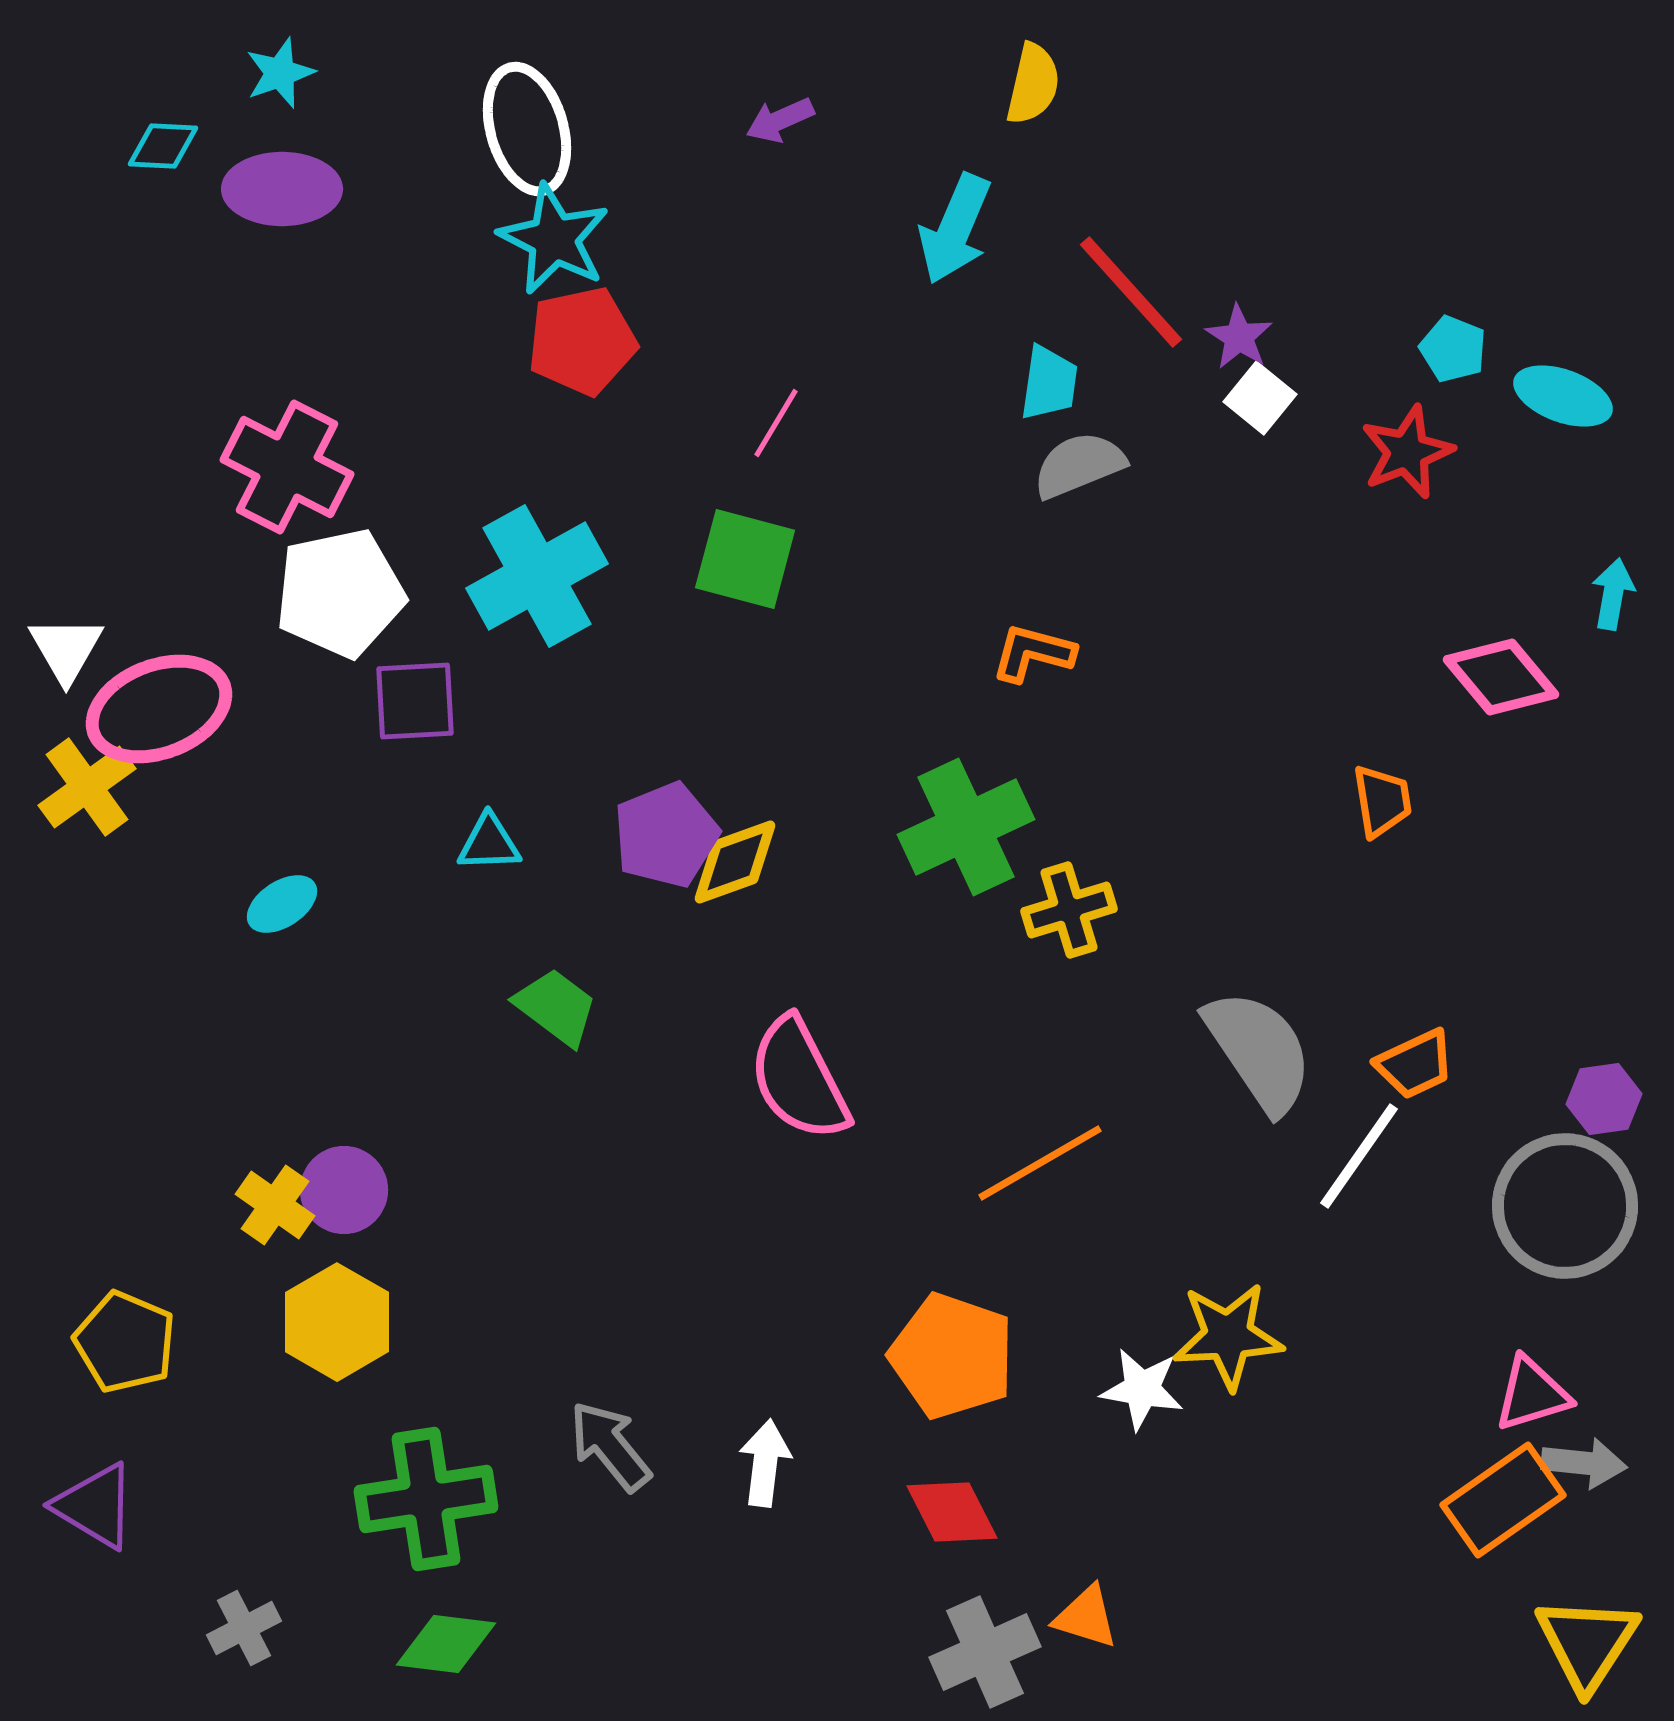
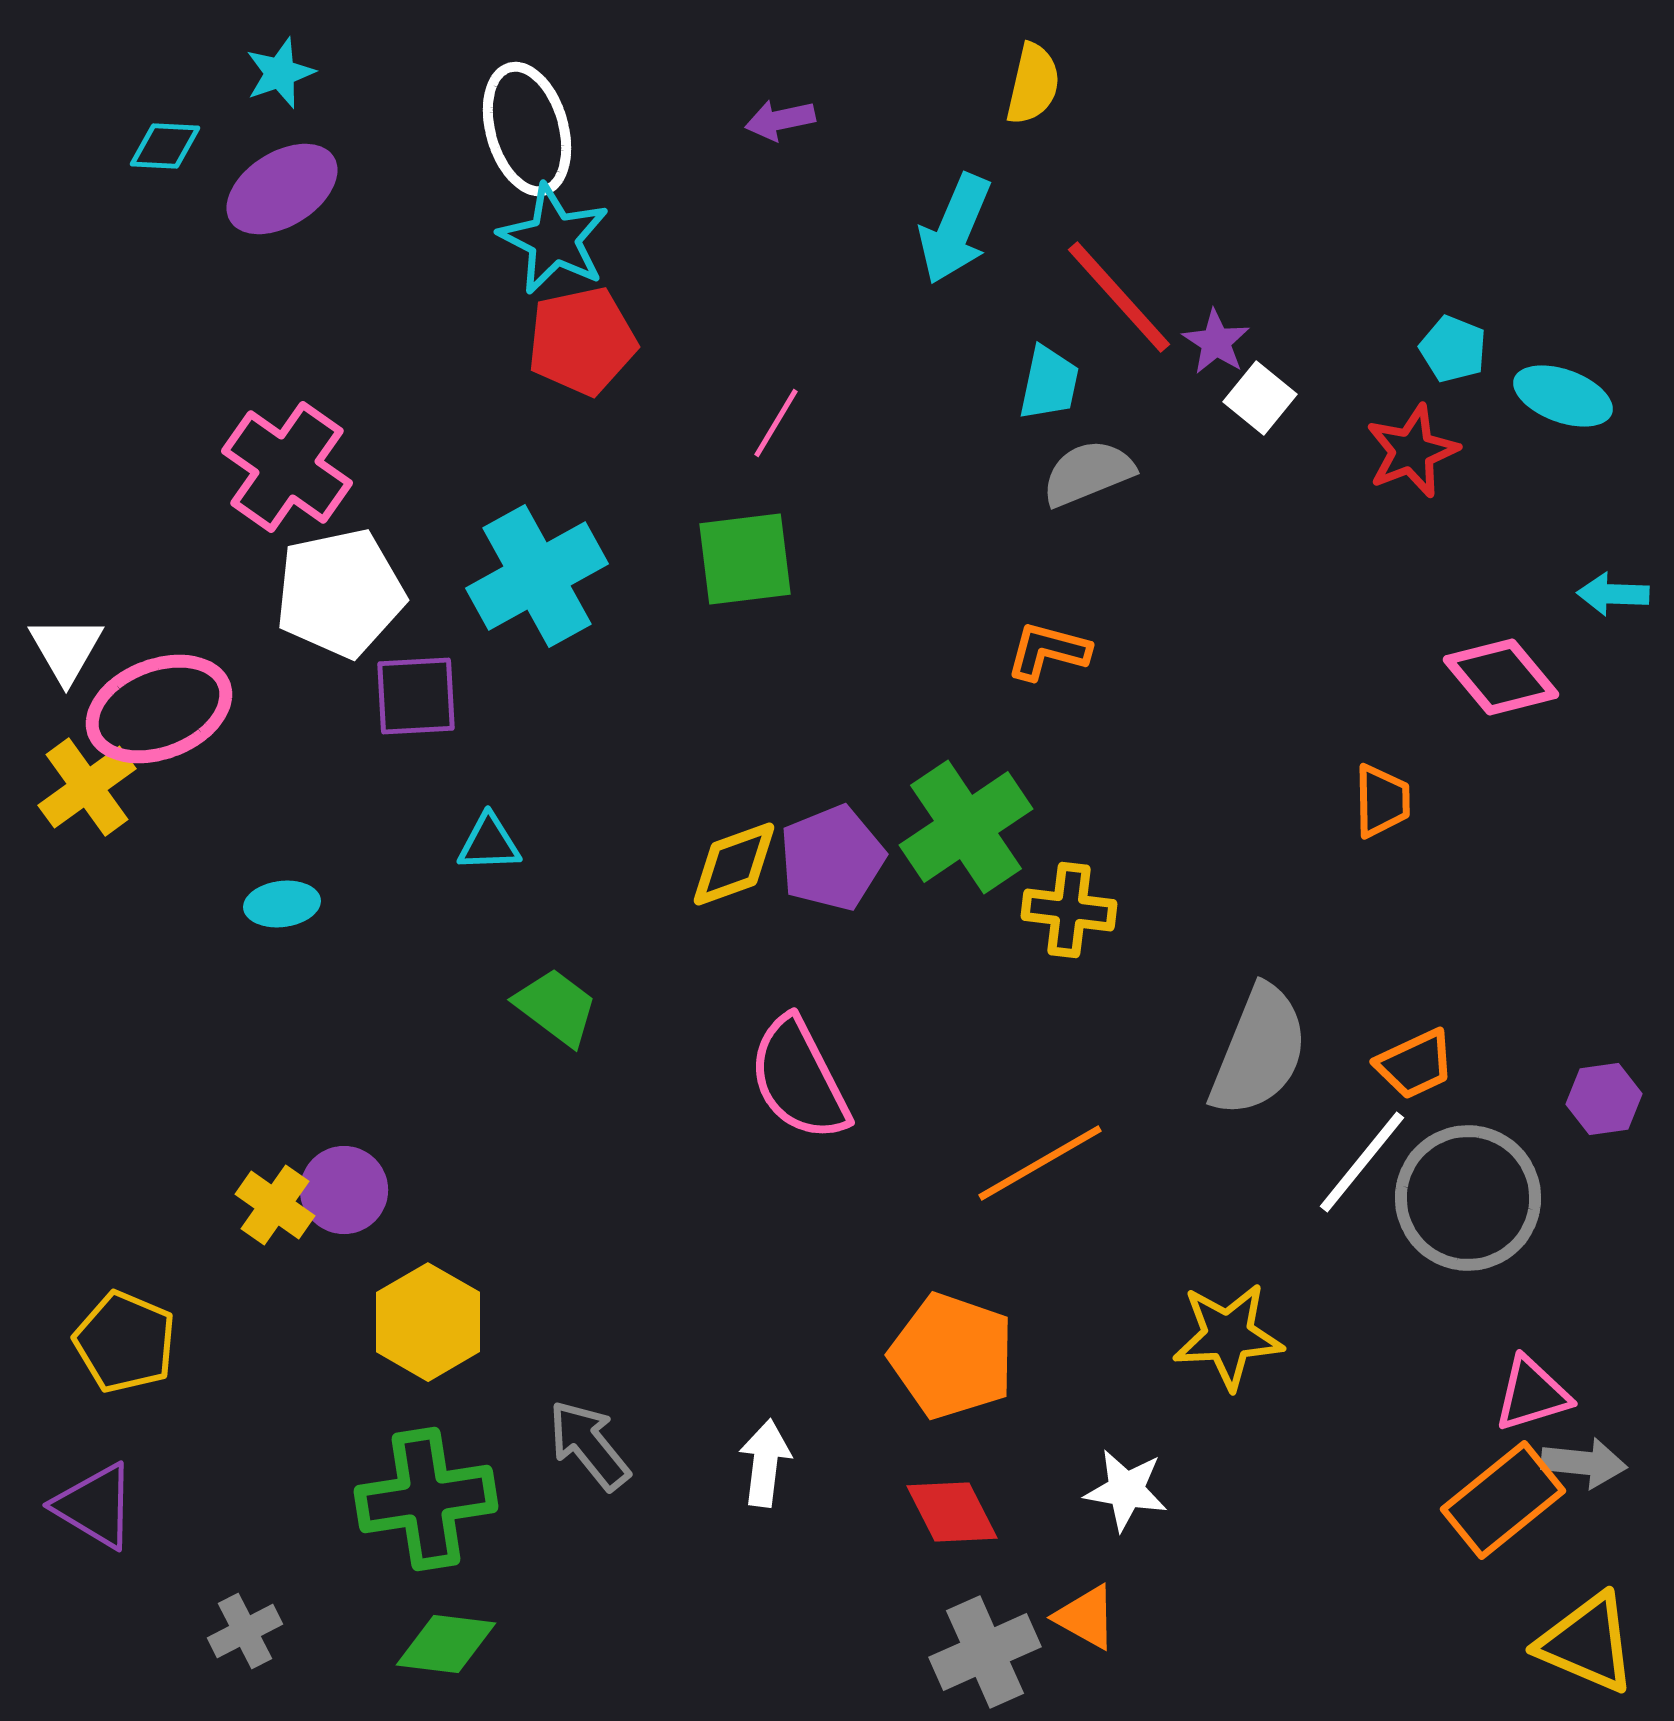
purple arrow at (780, 120): rotated 12 degrees clockwise
cyan diamond at (163, 146): moved 2 px right
purple ellipse at (282, 189): rotated 32 degrees counterclockwise
red line at (1131, 292): moved 12 px left, 5 px down
purple star at (1239, 337): moved 23 px left, 5 px down
cyan trapezoid at (1049, 383): rotated 4 degrees clockwise
red star at (1407, 452): moved 5 px right, 1 px up
gray semicircle at (1079, 465): moved 9 px right, 8 px down
pink cross at (287, 467): rotated 8 degrees clockwise
green square at (745, 559): rotated 22 degrees counterclockwise
cyan arrow at (1613, 594): rotated 98 degrees counterclockwise
orange L-shape at (1033, 653): moved 15 px right, 2 px up
purple square at (415, 701): moved 1 px right, 5 px up
orange trapezoid at (1382, 801): rotated 8 degrees clockwise
green cross at (966, 827): rotated 9 degrees counterclockwise
purple pentagon at (666, 835): moved 166 px right, 23 px down
yellow diamond at (735, 862): moved 1 px left, 2 px down
cyan ellipse at (282, 904): rotated 26 degrees clockwise
yellow cross at (1069, 910): rotated 24 degrees clockwise
gray semicircle at (1259, 1051): rotated 56 degrees clockwise
white line at (1359, 1156): moved 3 px right, 6 px down; rotated 4 degrees clockwise
gray circle at (1565, 1206): moved 97 px left, 8 px up
yellow hexagon at (337, 1322): moved 91 px right
white star at (1142, 1389): moved 16 px left, 101 px down
gray arrow at (610, 1446): moved 21 px left, 1 px up
orange rectangle at (1503, 1500): rotated 4 degrees counterclockwise
orange triangle at (1086, 1617): rotated 12 degrees clockwise
gray cross at (244, 1628): moved 1 px right, 3 px down
yellow triangle at (1587, 1643): rotated 40 degrees counterclockwise
